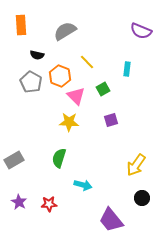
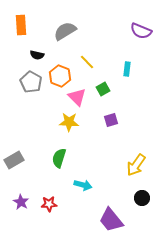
pink triangle: moved 1 px right, 1 px down
purple star: moved 2 px right
